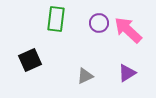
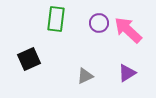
black square: moved 1 px left, 1 px up
